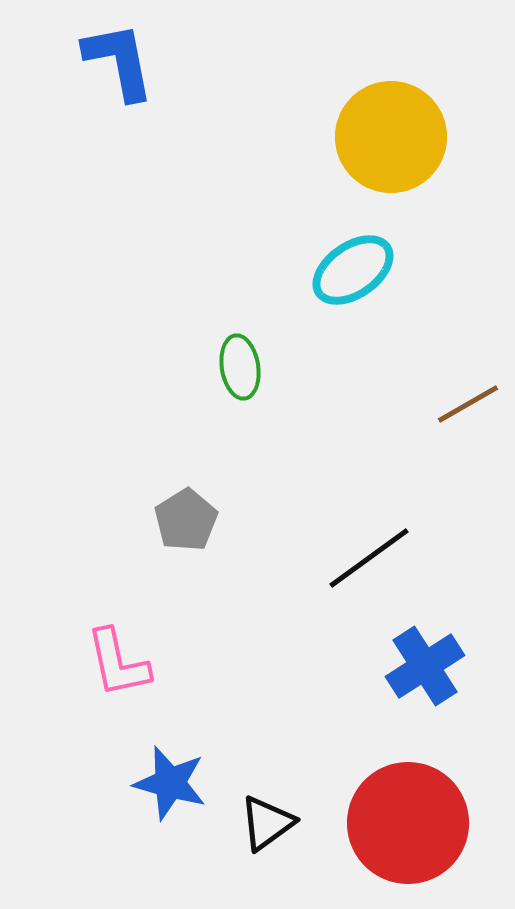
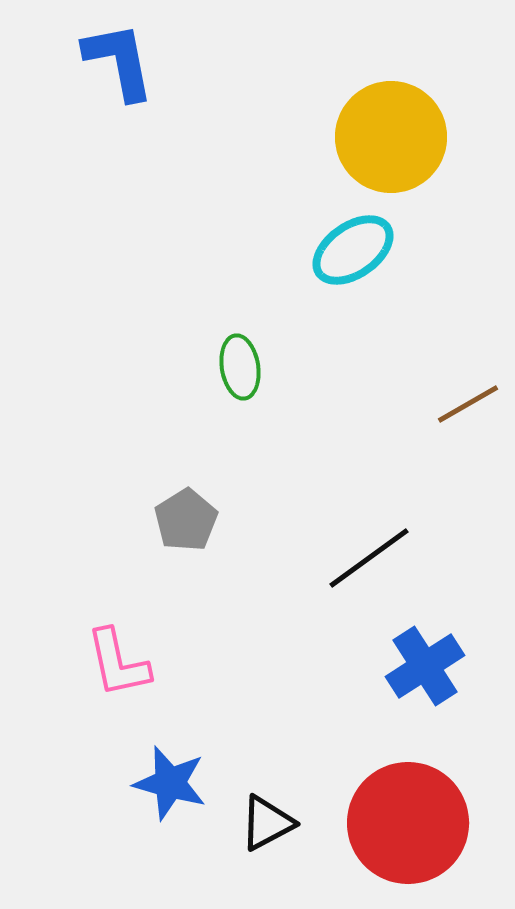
cyan ellipse: moved 20 px up
black triangle: rotated 8 degrees clockwise
